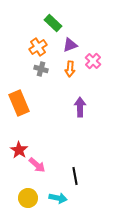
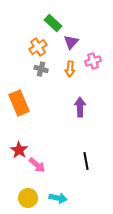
purple triangle: moved 1 px right, 3 px up; rotated 28 degrees counterclockwise
pink cross: rotated 28 degrees clockwise
black line: moved 11 px right, 15 px up
